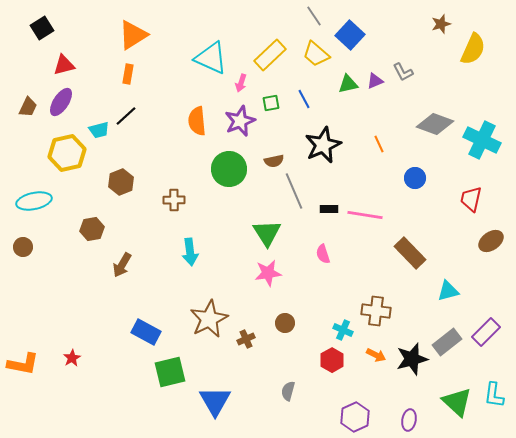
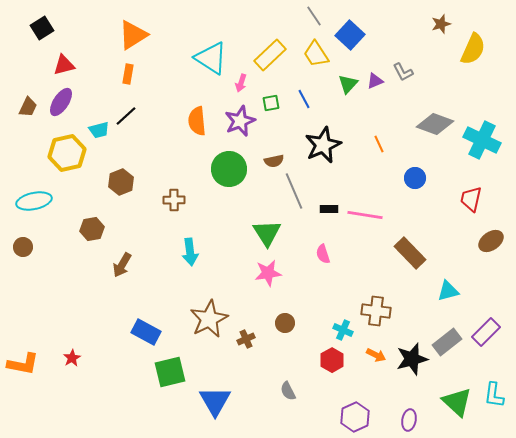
yellow trapezoid at (316, 54): rotated 16 degrees clockwise
cyan triangle at (211, 58): rotated 9 degrees clockwise
green triangle at (348, 84): rotated 35 degrees counterclockwise
gray semicircle at (288, 391): rotated 42 degrees counterclockwise
